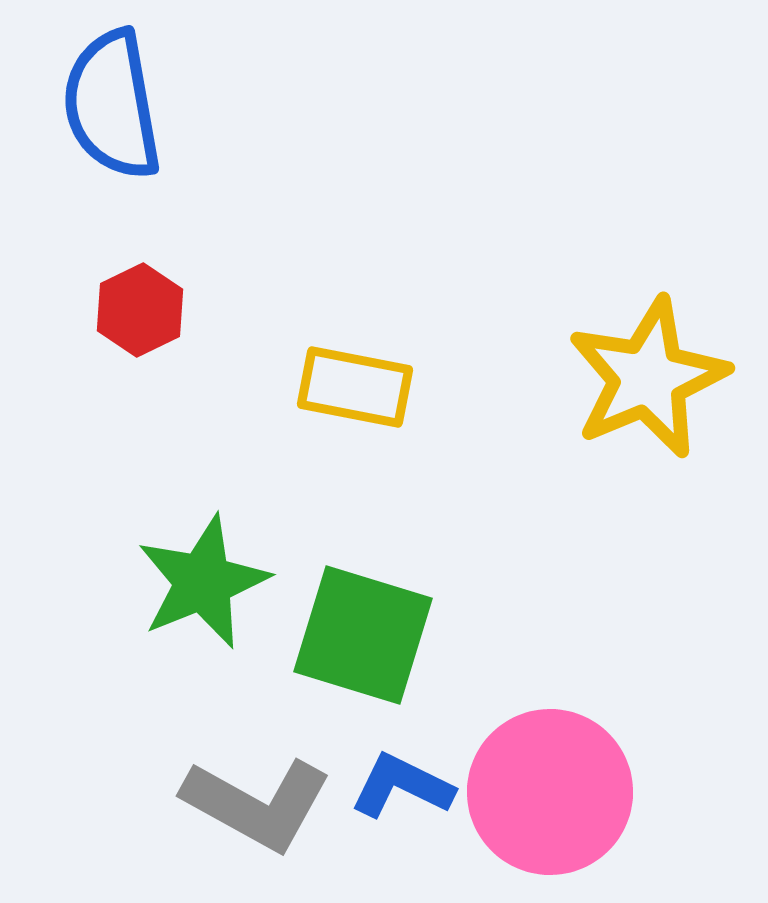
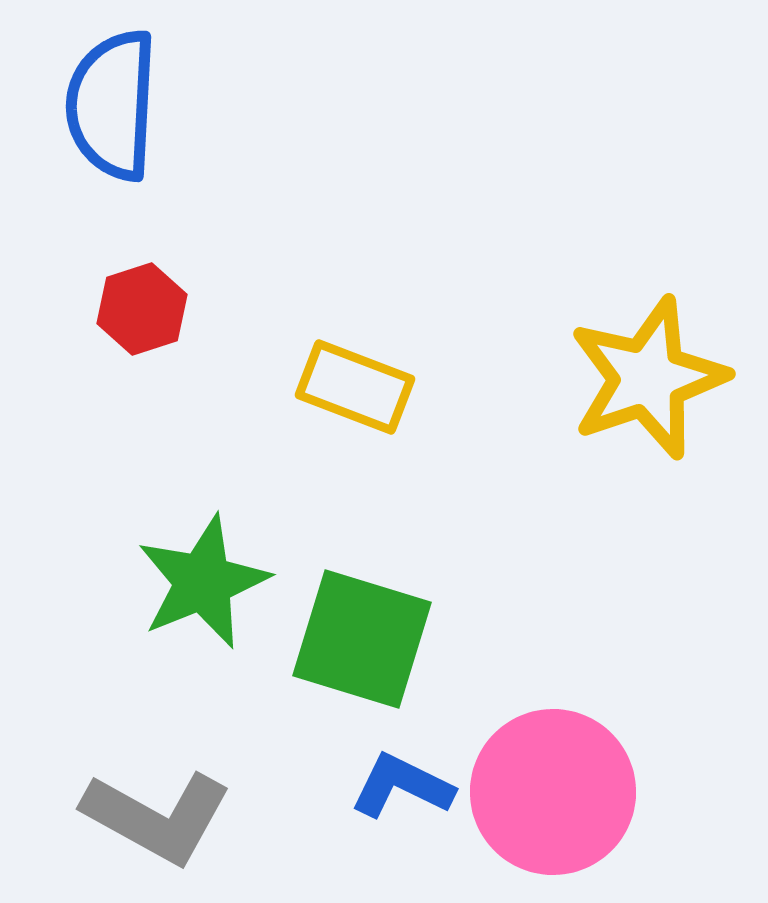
blue semicircle: rotated 13 degrees clockwise
red hexagon: moved 2 px right, 1 px up; rotated 8 degrees clockwise
yellow star: rotated 4 degrees clockwise
yellow rectangle: rotated 10 degrees clockwise
green square: moved 1 px left, 4 px down
pink circle: moved 3 px right
gray L-shape: moved 100 px left, 13 px down
